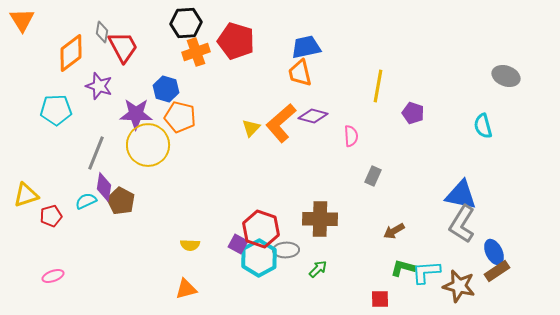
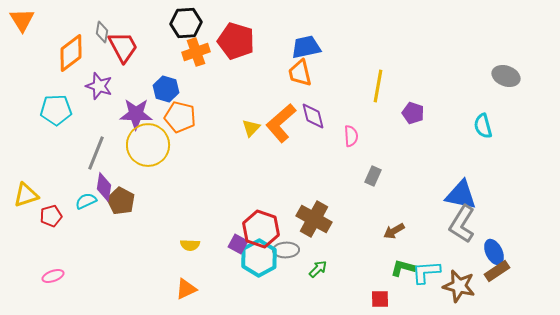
purple diamond at (313, 116): rotated 60 degrees clockwise
brown cross at (320, 219): moved 6 px left; rotated 28 degrees clockwise
orange triangle at (186, 289): rotated 10 degrees counterclockwise
